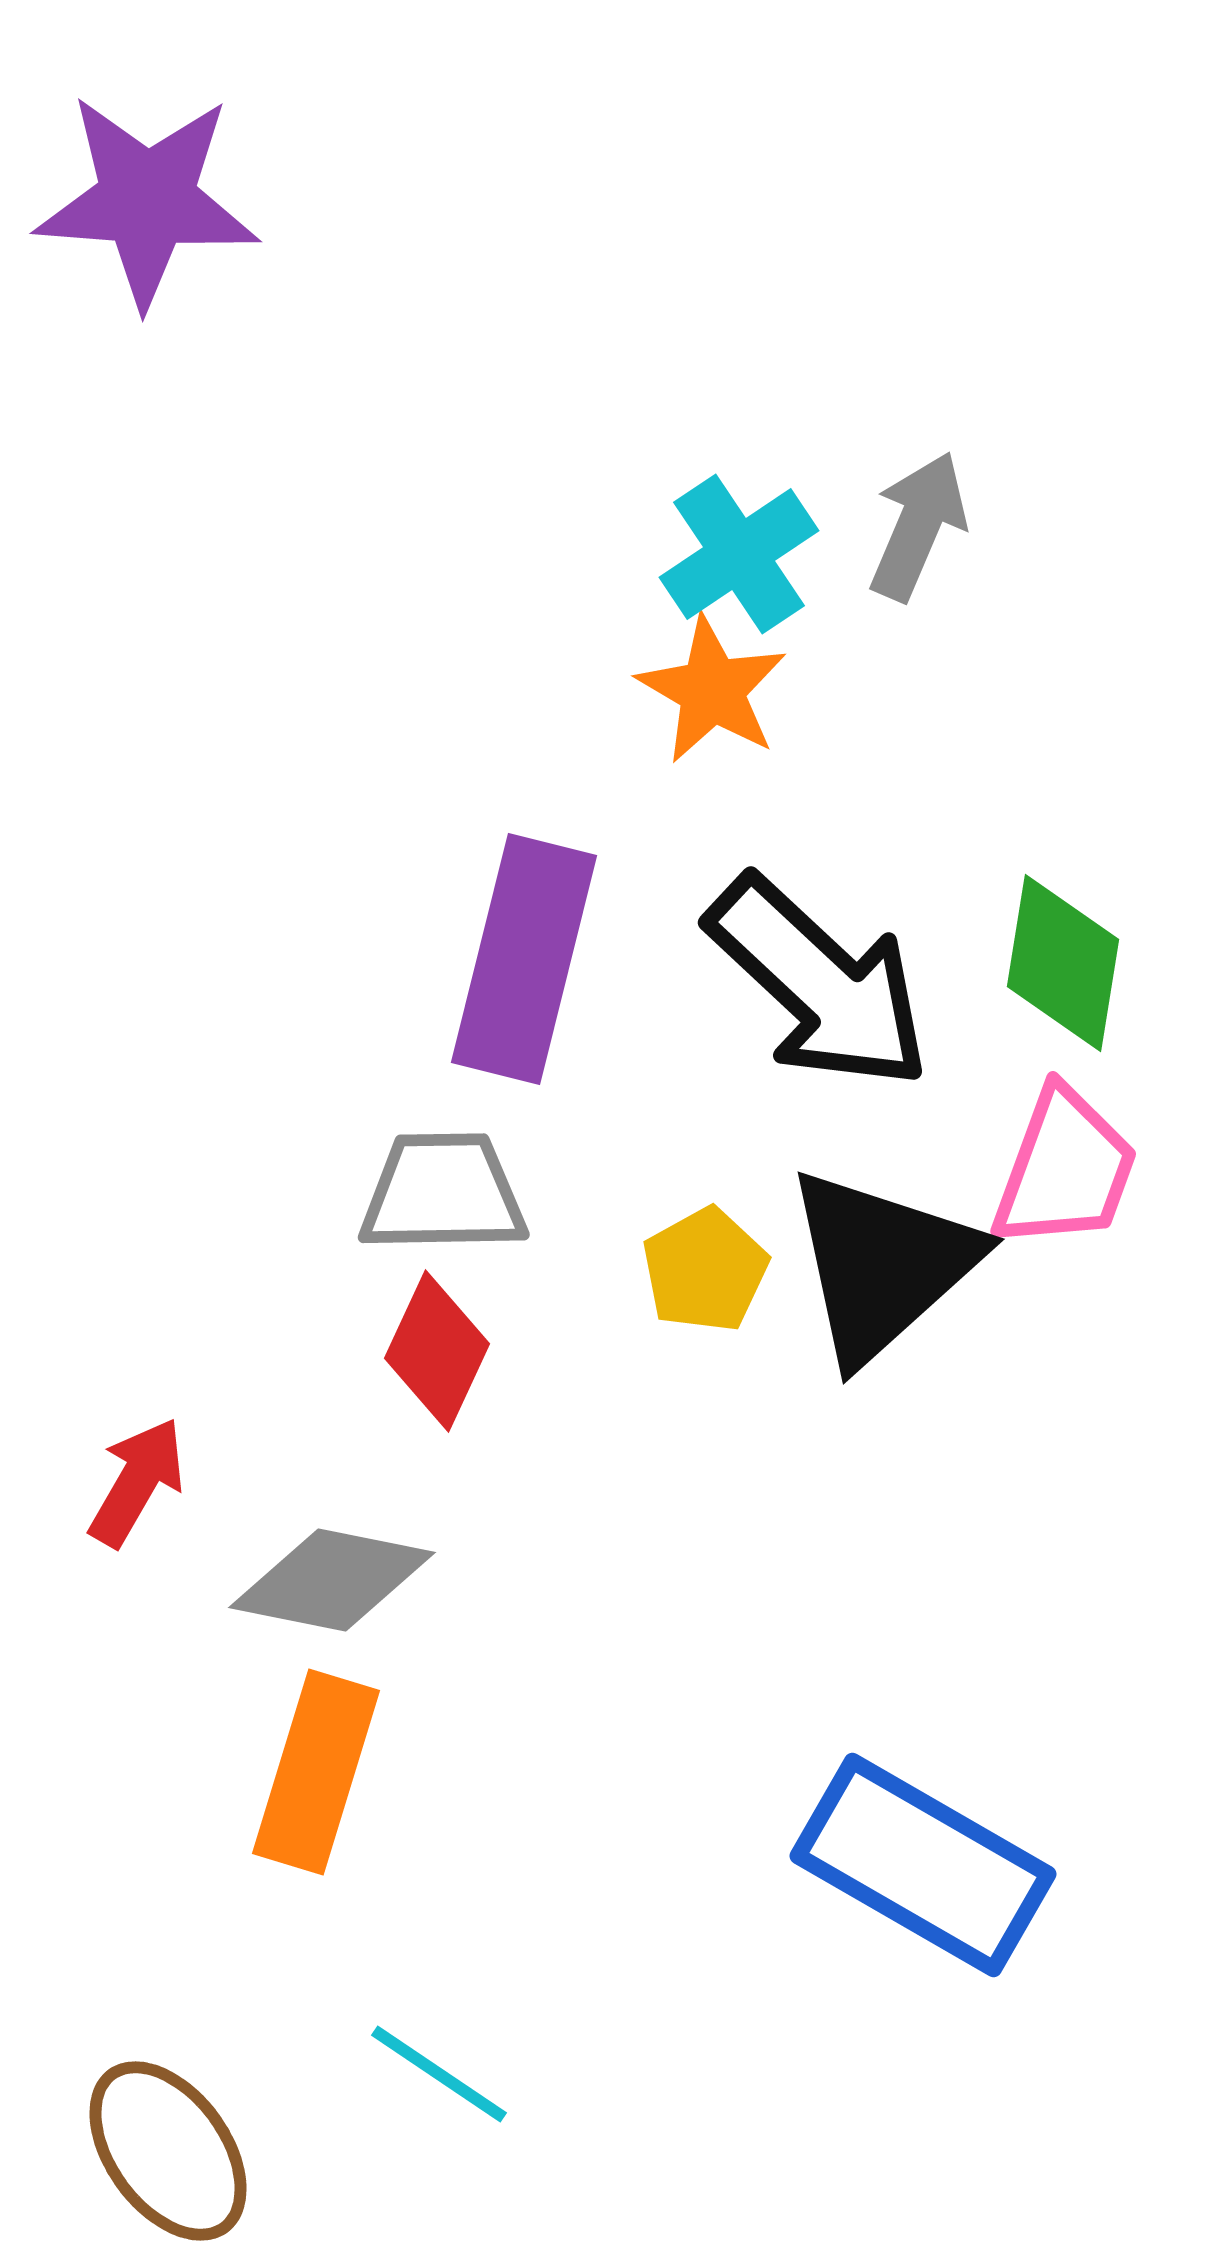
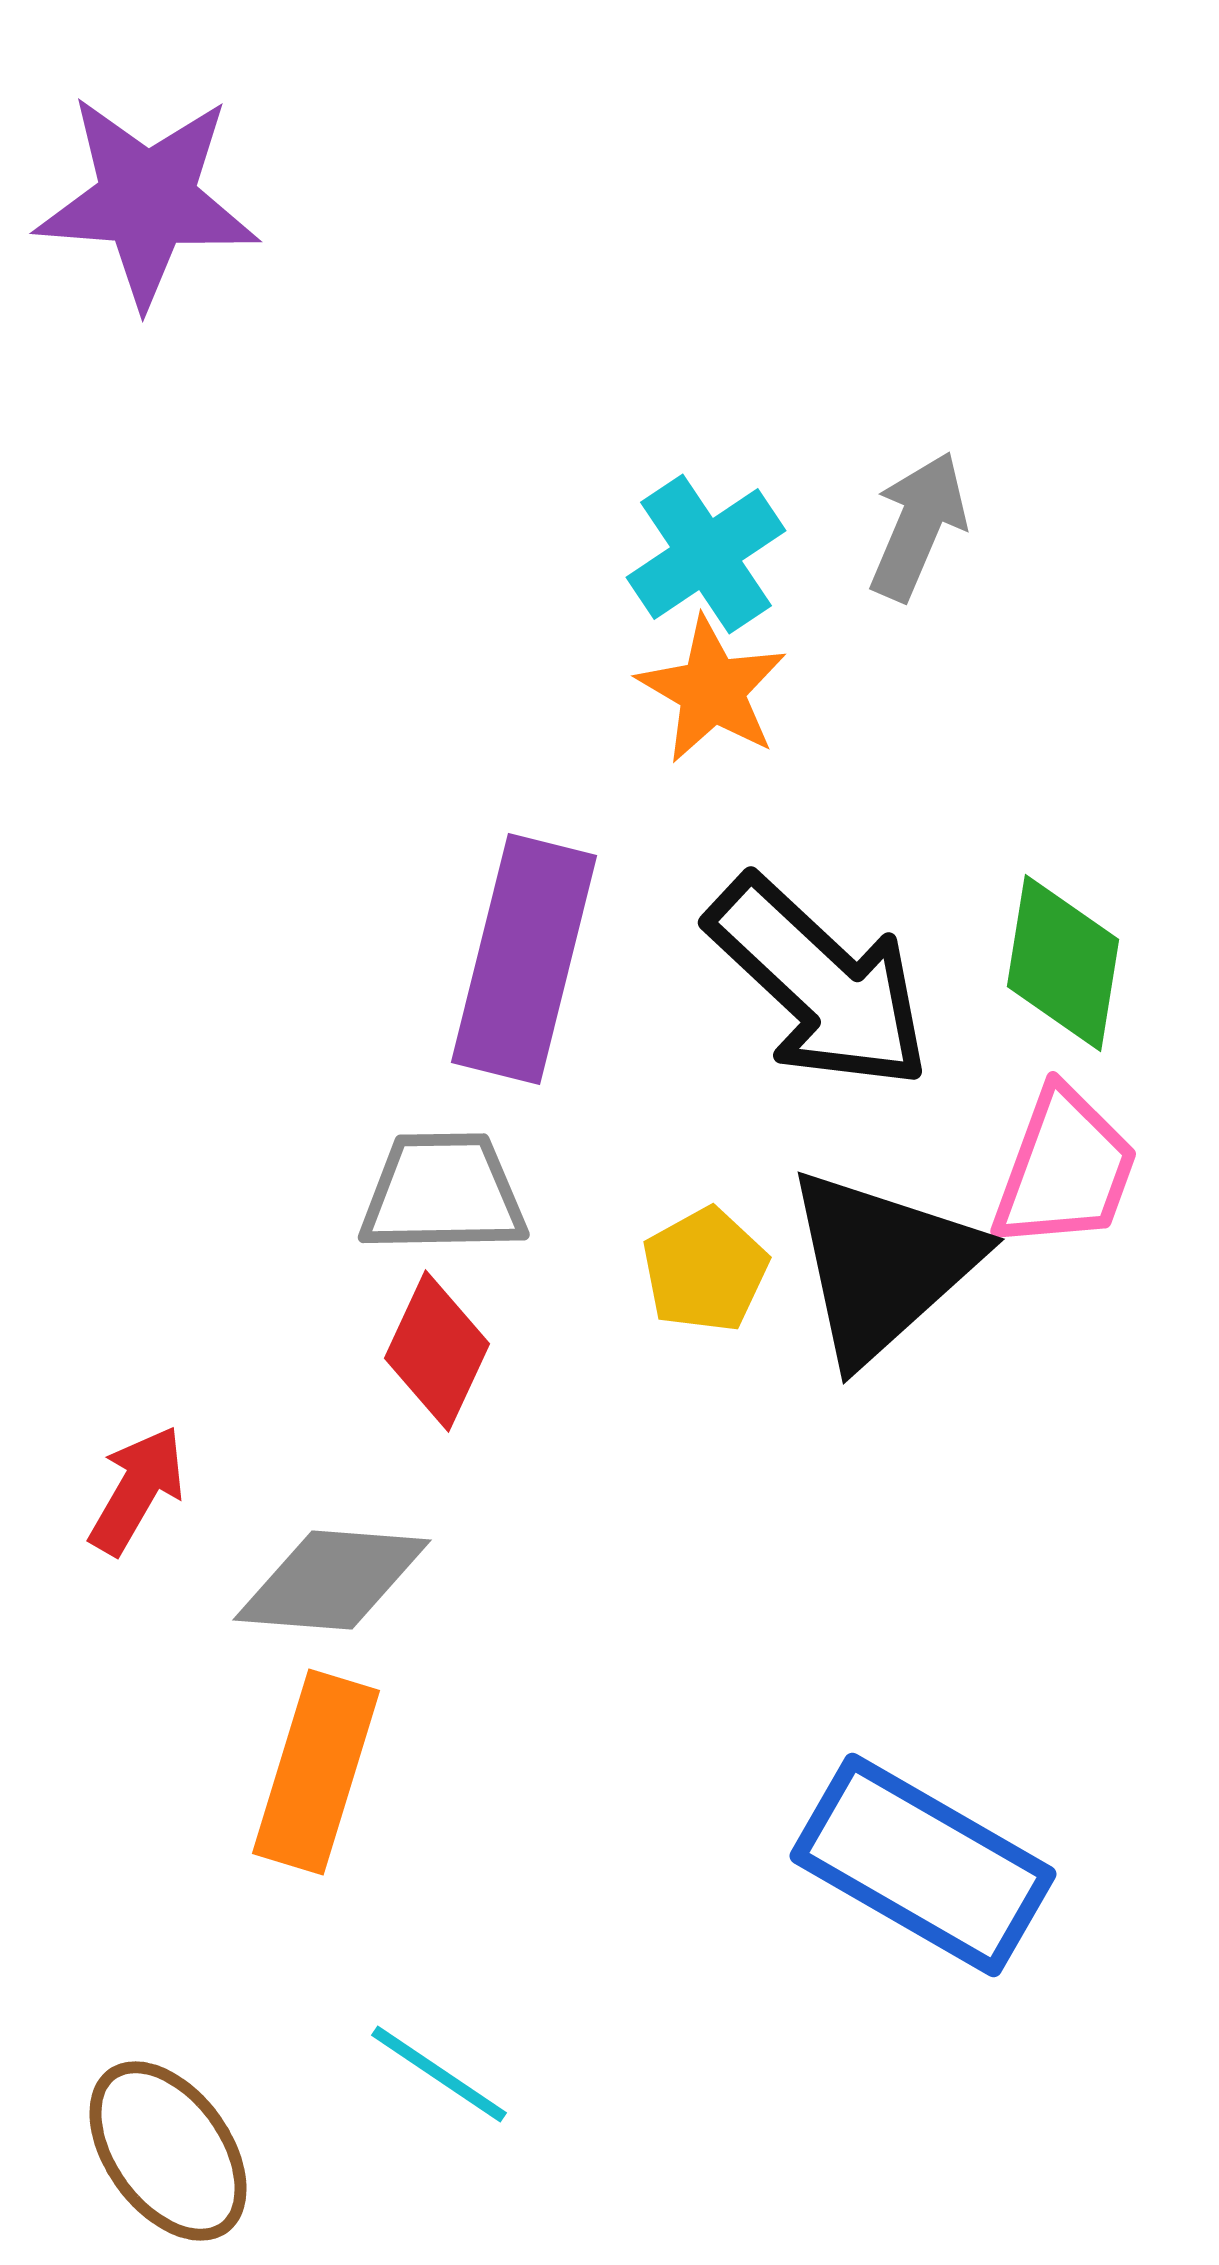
cyan cross: moved 33 px left
red arrow: moved 8 px down
gray diamond: rotated 7 degrees counterclockwise
